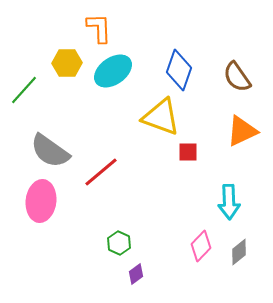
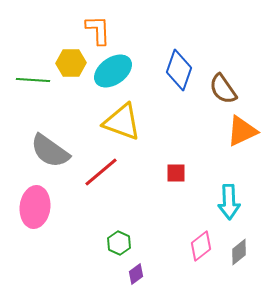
orange L-shape: moved 1 px left, 2 px down
yellow hexagon: moved 4 px right
brown semicircle: moved 14 px left, 12 px down
green line: moved 9 px right, 10 px up; rotated 52 degrees clockwise
yellow triangle: moved 39 px left, 5 px down
red square: moved 12 px left, 21 px down
pink ellipse: moved 6 px left, 6 px down
pink diamond: rotated 8 degrees clockwise
